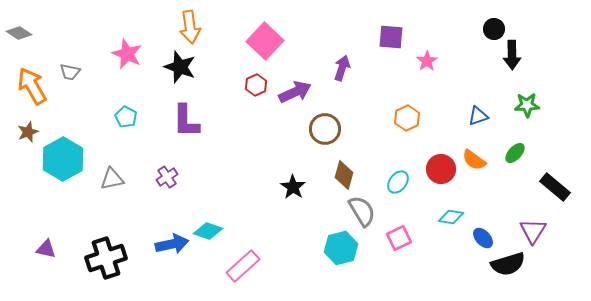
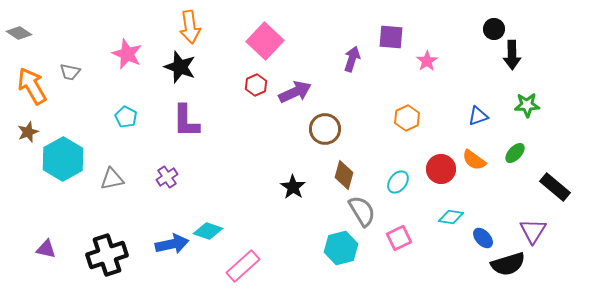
purple arrow at (342, 68): moved 10 px right, 9 px up
black cross at (106, 258): moved 1 px right, 3 px up
